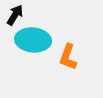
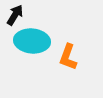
cyan ellipse: moved 1 px left, 1 px down
